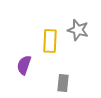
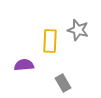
purple semicircle: rotated 66 degrees clockwise
gray rectangle: rotated 36 degrees counterclockwise
